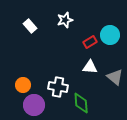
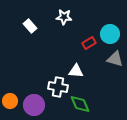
white star: moved 1 px left, 3 px up; rotated 21 degrees clockwise
cyan circle: moved 1 px up
red rectangle: moved 1 px left, 1 px down
white triangle: moved 14 px left, 4 px down
gray triangle: moved 18 px up; rotated 24 degrees counterclockwise
orange circle: moved 13 px left, 16 px down
green diamond: moved 1 px left, 1 px down; rotated 20 degrees counterclockwise
